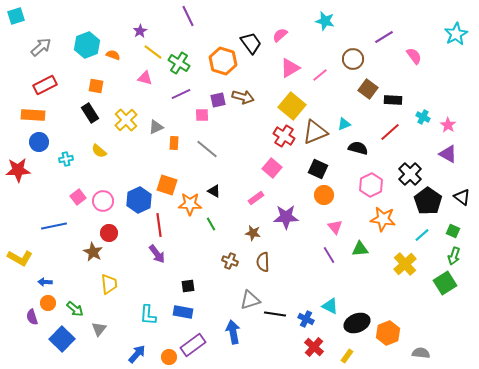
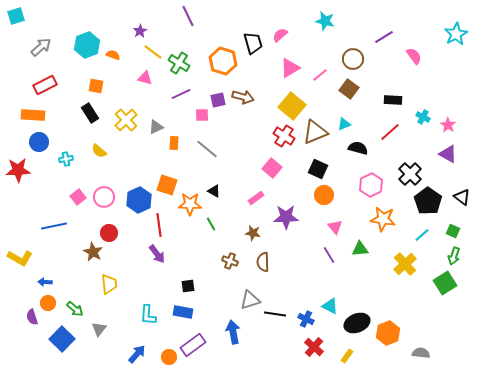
black trapezoid at (251, 43): moved 2 px right; rotated 20 degrees clockwise
brown square at (368, 89): moved 19 px left
pink circle at (103, 201): moved 1 px right, 4 px up
